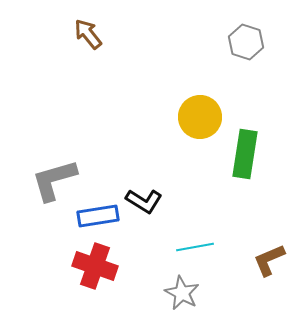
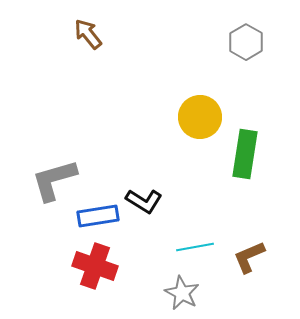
gray hexagon: rotated 12 degrees clockwise
brown L-shape: moved 20 px left, 3 px up
